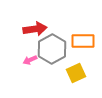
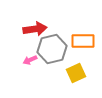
gray hexagon: rotated 16 degrees clockwise
